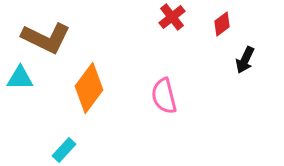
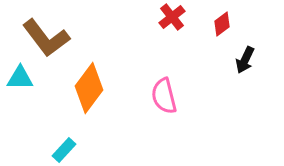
brown L-shape: rotated 27 degrees clockwise
